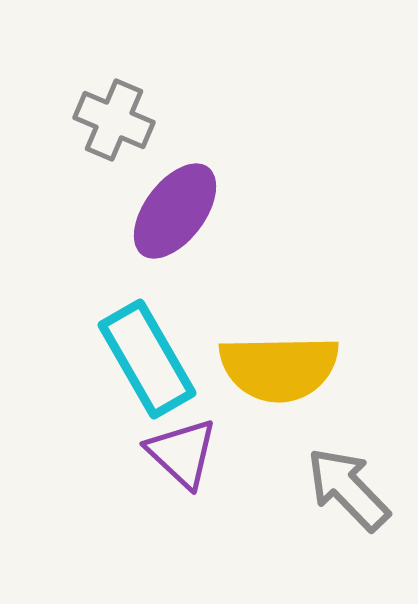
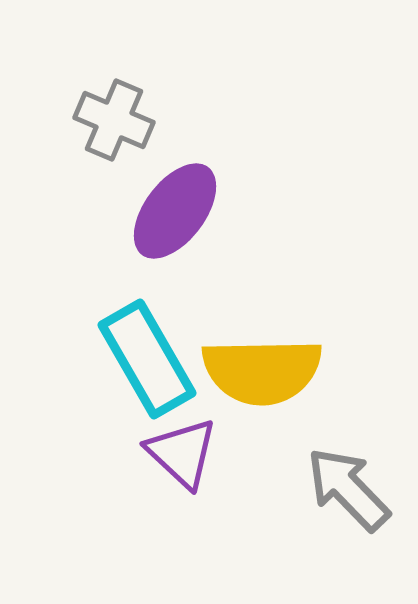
yellow semicircle: moved 17 px left, 3 px down
